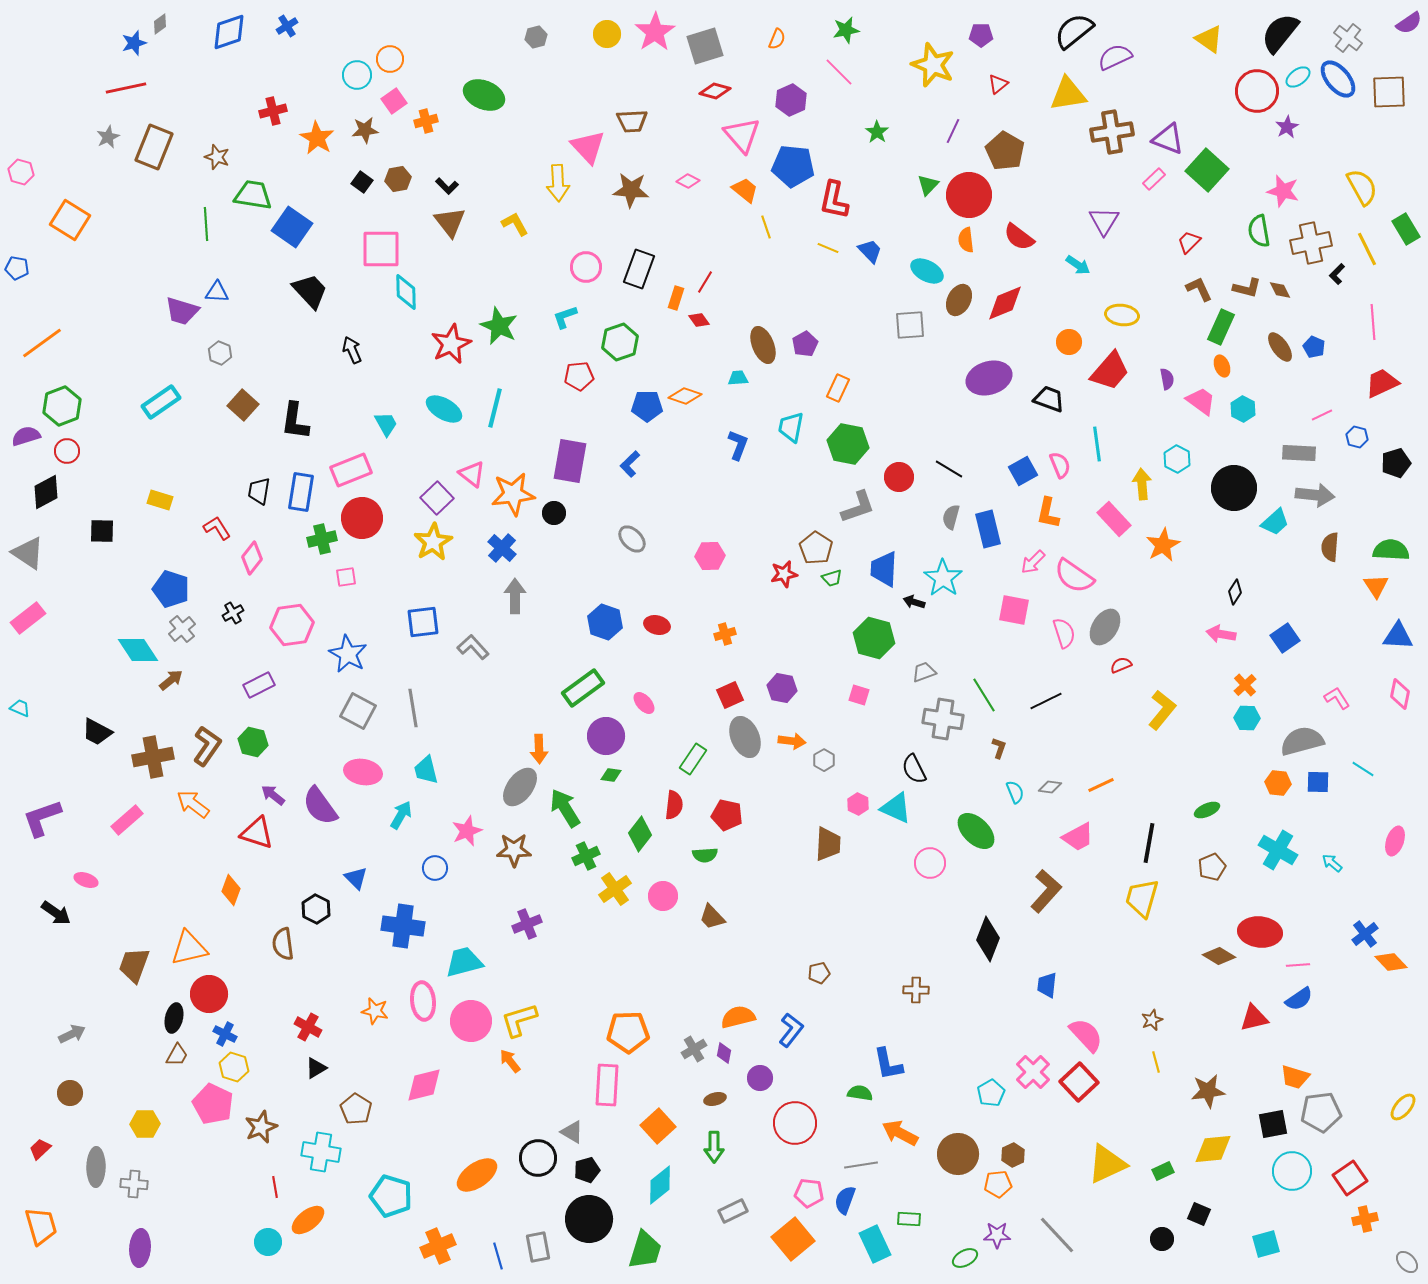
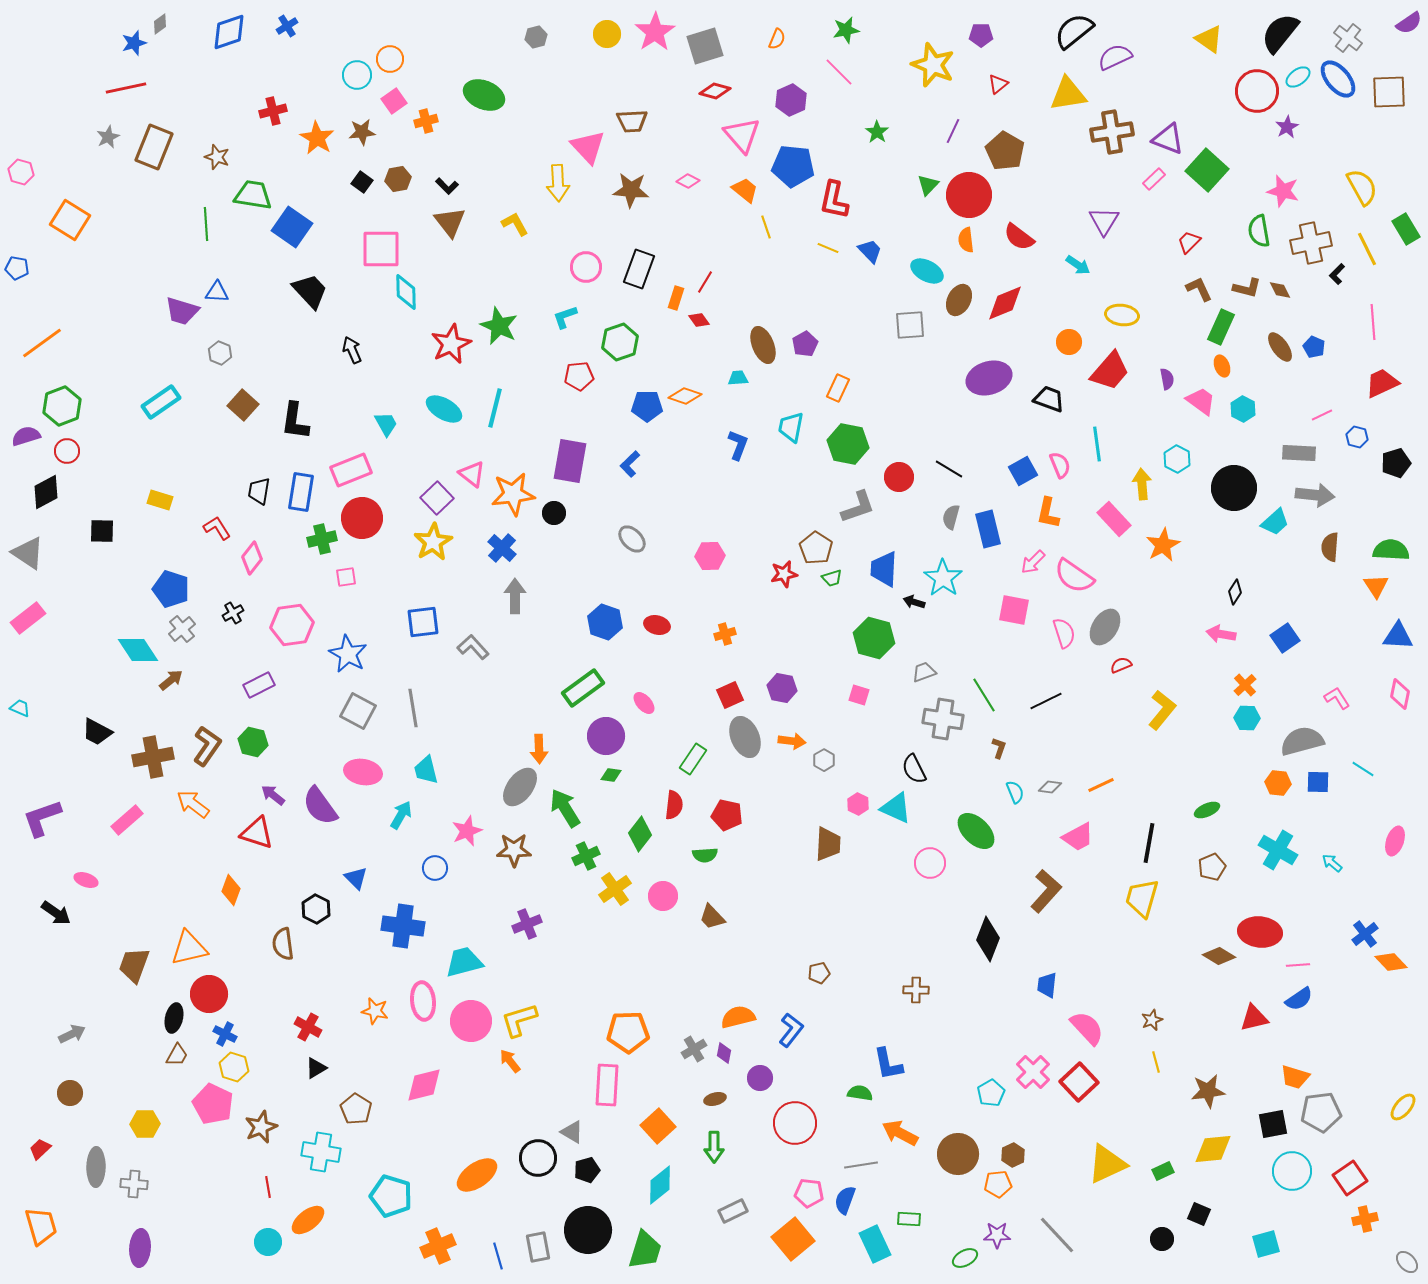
brown star at (365, 130): moved 3 px left, 2 px down
pink semicircle at (1086, 1035): moved 1 px right, 7 px up
red line at (275, 1187): moved 7 px left
black circle at (589, 1219): moved 1 px left, 11 px down
